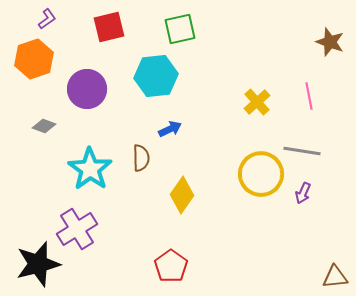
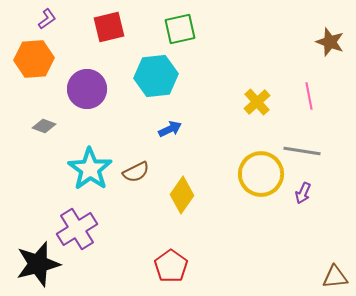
orange hexagon: rotated 15 degrees clockwise
brown semicircle: moved 5 px left, 14 px down; rotated 64 degrees clockwise
